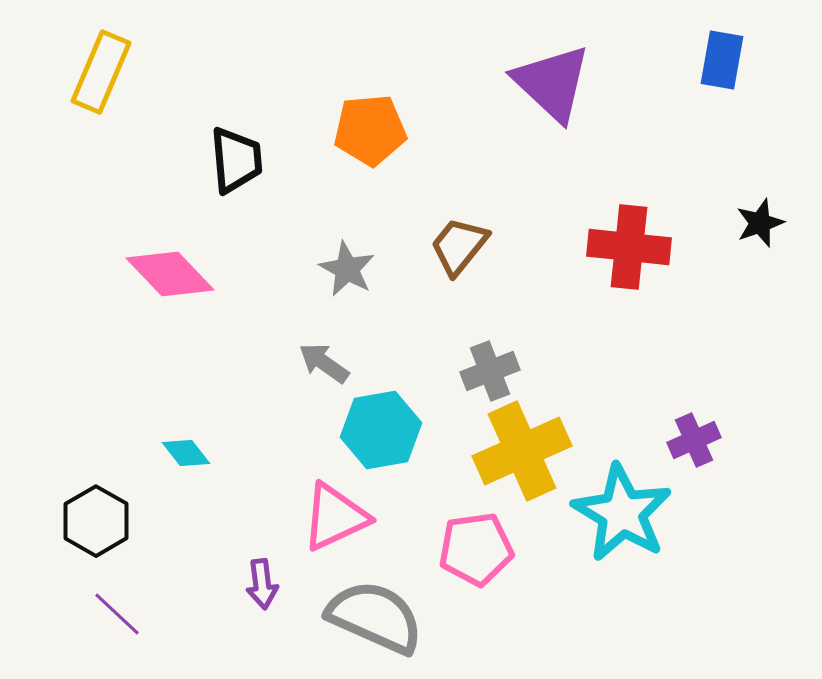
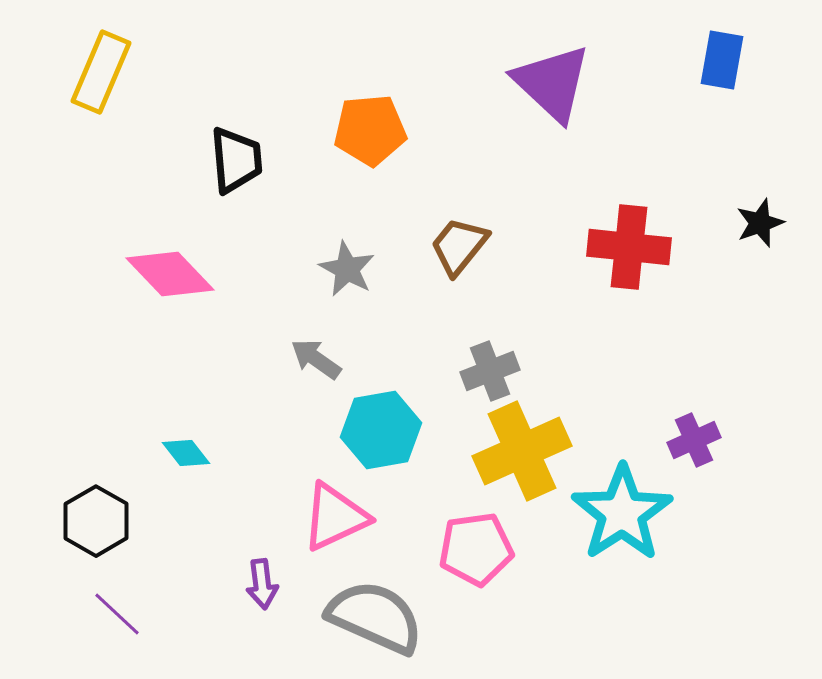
gray arrow: moved 8 px left, 4 px up
cyan star: rotated 8 degrees clockwise
